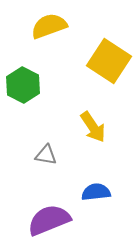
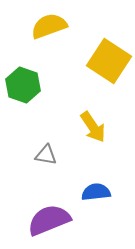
green hexagon: rotated 8 degrees counterclockwise
